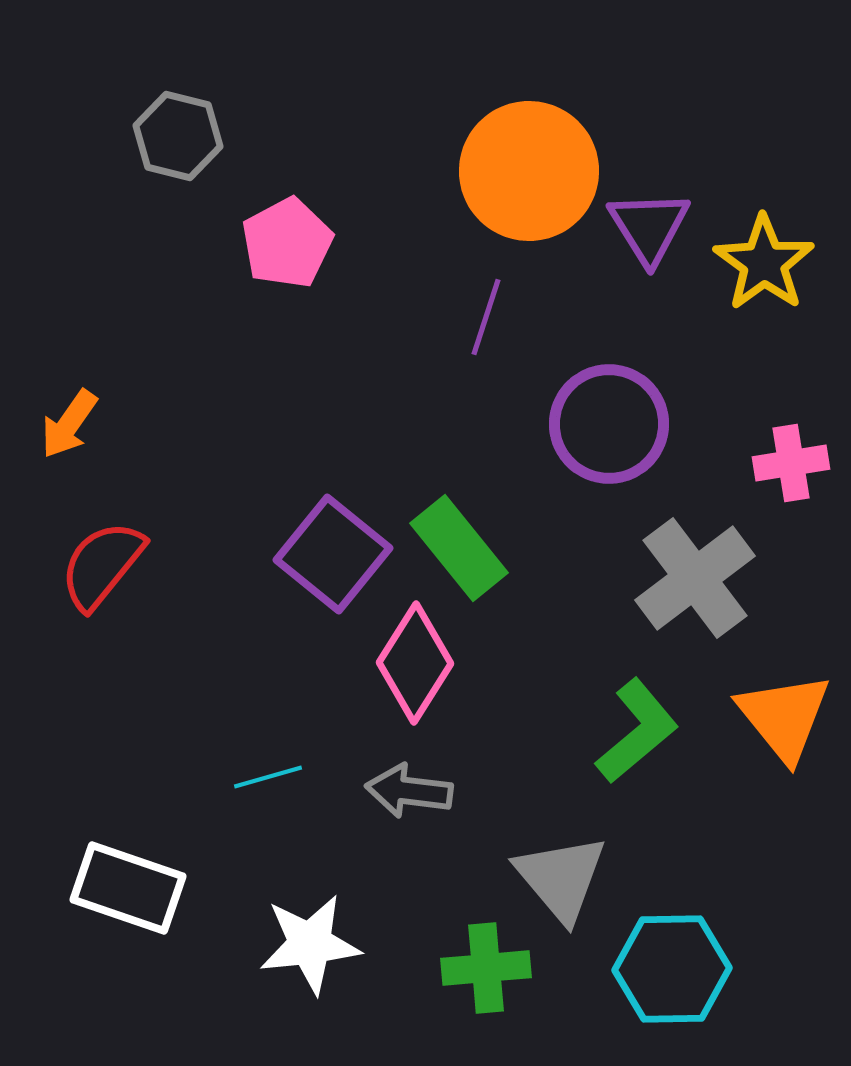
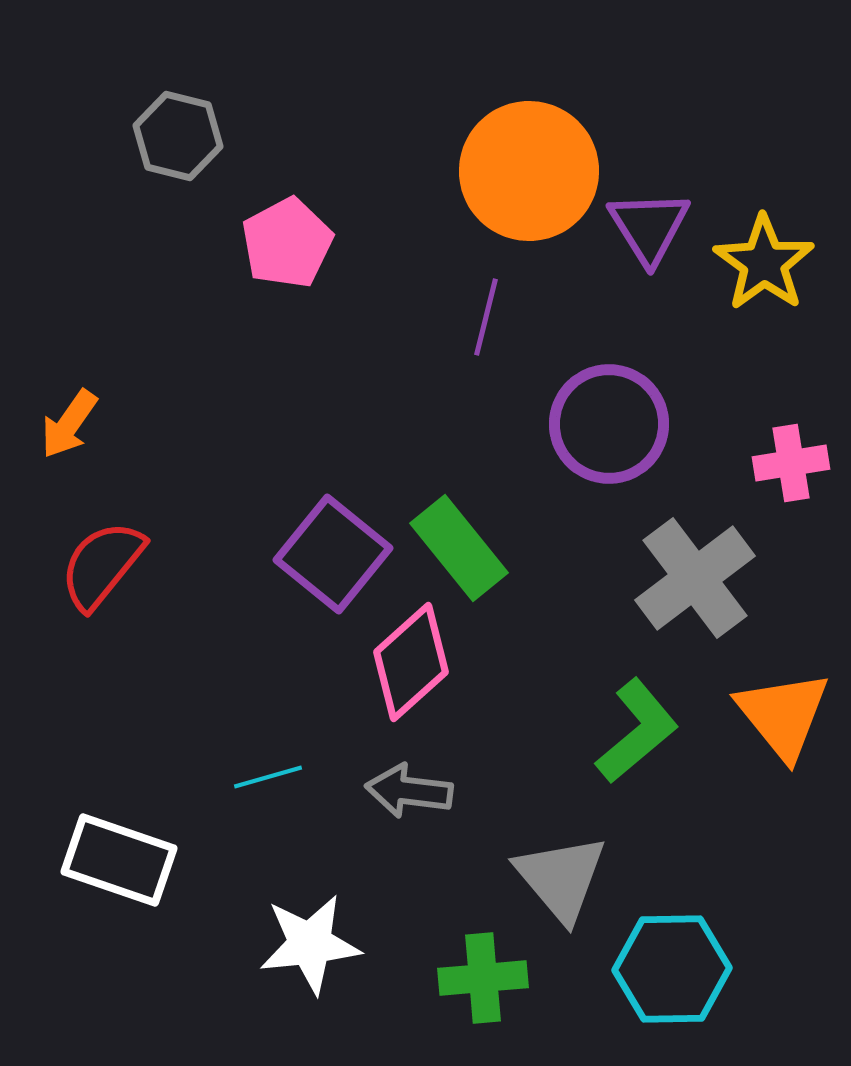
purple line: rotated 4 degrees counterclockwise
pink diamond: moved 4 px left, 1 px up; rotated 16 degrees clockwise
orange triangle: moved 1 px left, 2 px up
white rectangle: moved 9 px left, 28 px up
green cross: moved 3 px left, 10 px down
